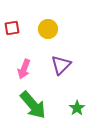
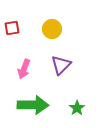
yellow circle: moved 4 px right
green arrow: rotated 48 degrees counterclockwise
